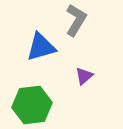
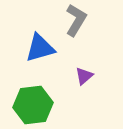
blue triangle: moved 1 px left, 1 px down
green hexagon: moved 1 px right
